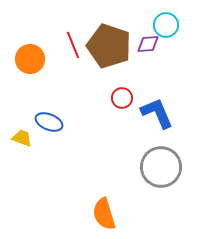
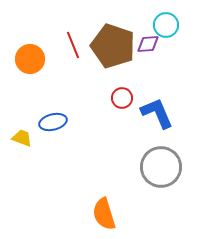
brown pentagon: moved 4 px right
blue ellipse: moved 4 px right; rotated 36 degrees counterclockwise
